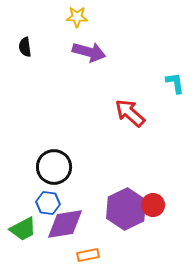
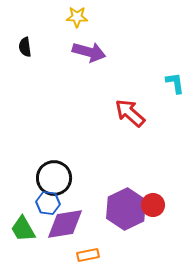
black circle: moved 11 px down
green trapezoid: rotated 88 degrees clockwise
